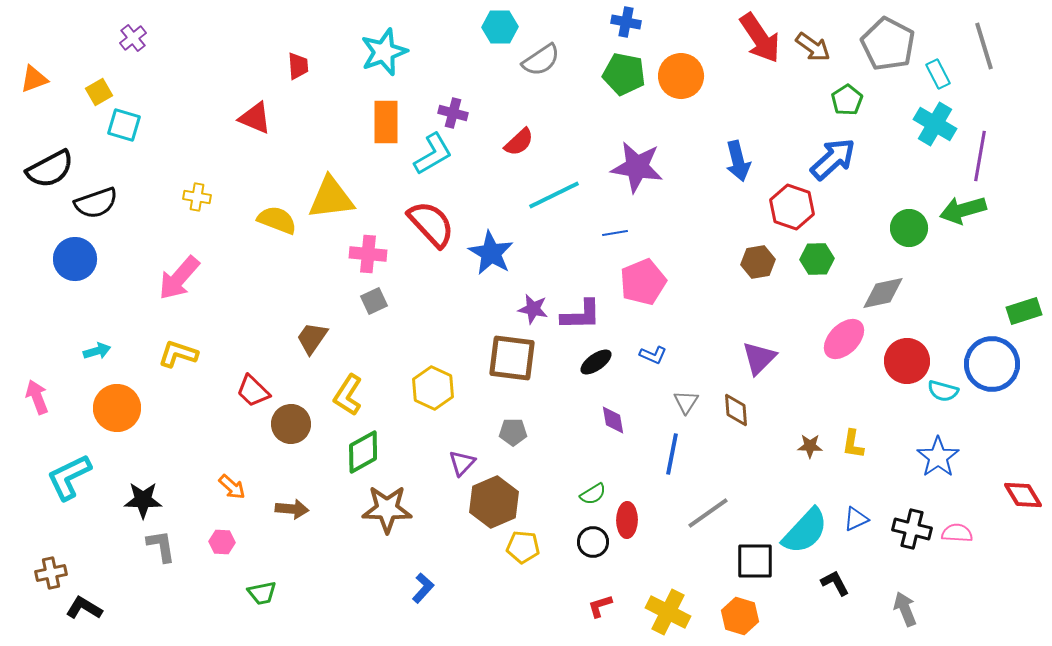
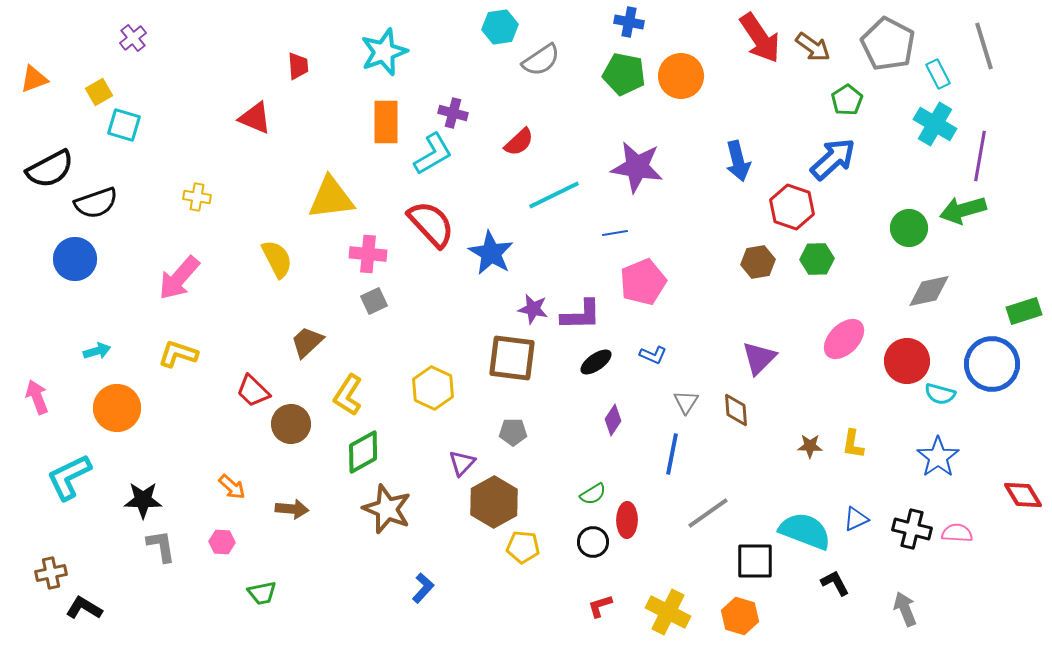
blue cross at (626, 22): moved 3 px right
cyan hexagon at (500, 27): rotated 8 degrees counterclockwise
yellow semicircle at (277, 220): moved 39 px down; rotated 42 degrees clockwise
gray diamond at (883, 293): moved 46 px right, 2 px up
brown trapezoid at (312, 338): moved 5 px left, 4 px down; rotated 12 degrees clockwise
cyan semicircle at (943, 391): moved 3 px left, 3 px down
purple diamond at (613, 420): rotated 44 degrees clockwise
brown hexagon at (494, 502): rotated 6 degrees counterclockwise
brown star at (387, 509): rotated 21 degrees clockwise
cyan semicircle at (805, 531): rotated 112 degrees counterclockwise
